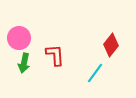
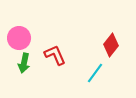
red L-shape: rotated 20 degrees counterclockwise
